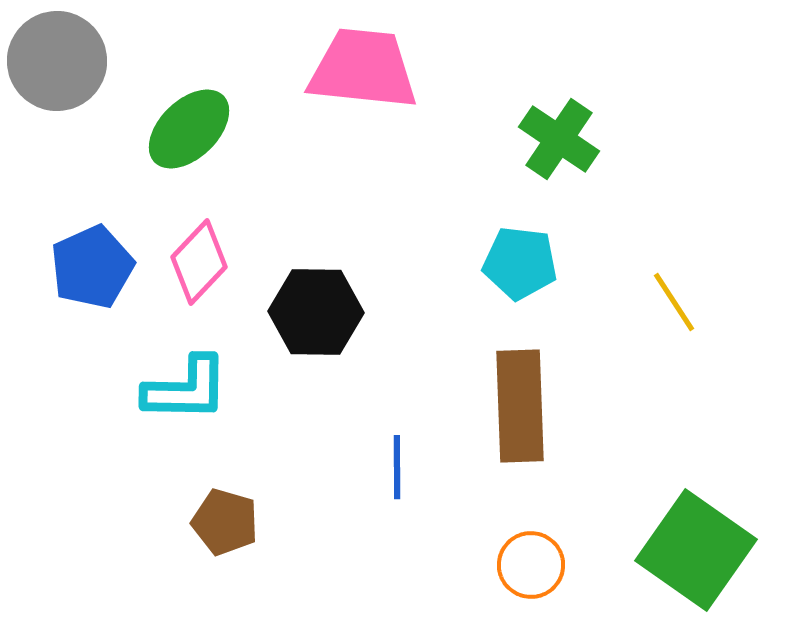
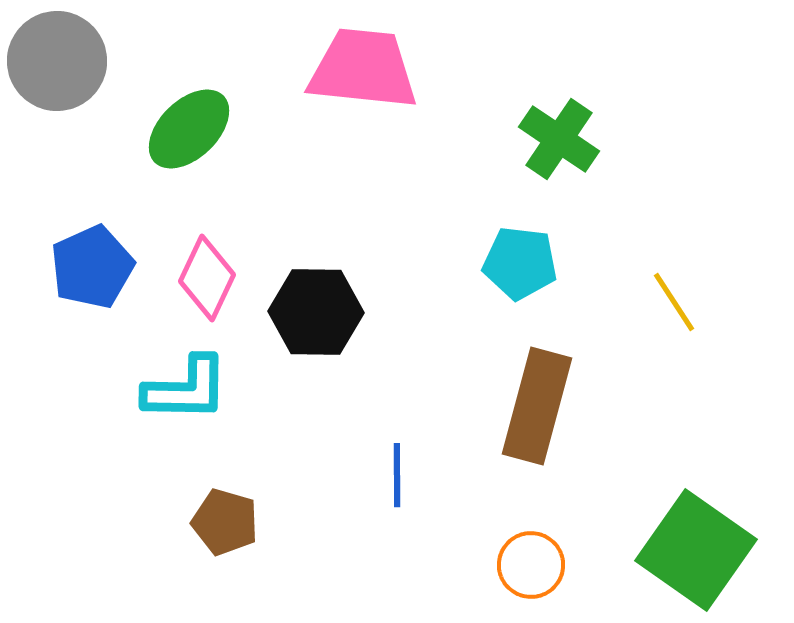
pink diamond: moved 8 px right, 16 px down; rotated 18 degrees counterclockwise
brown rectangle: moved 17 px right; rotated 17 degrees clockwise
blue line: moved 8 px down
